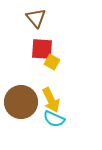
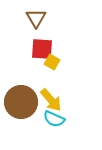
brown triangle: rotated 10 degrees clockwise
yellow arrow: rotated 15 degrees counterclockwise
